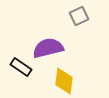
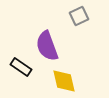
purple semicircle: moved 1 px left, 2 px up; rotated 96 degrees counterclockwise
yellow diamond: rotated 20 degrees counterclockwise
